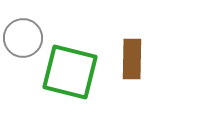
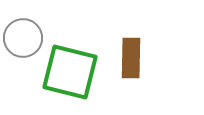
brown rectangle: moved 1 px left, 1 px up
